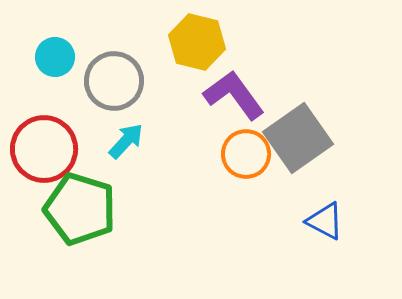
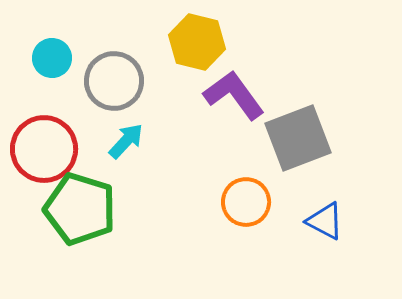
cyan circle: moved 3 px left, 1 px down
gray square: rotated 14 degrees clockwise
orange circle: moved 48 px down
